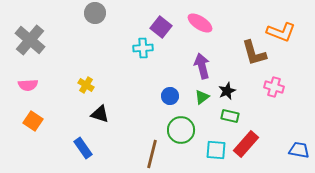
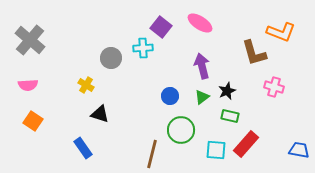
gray circle: moved 16 px right, 45 px down
